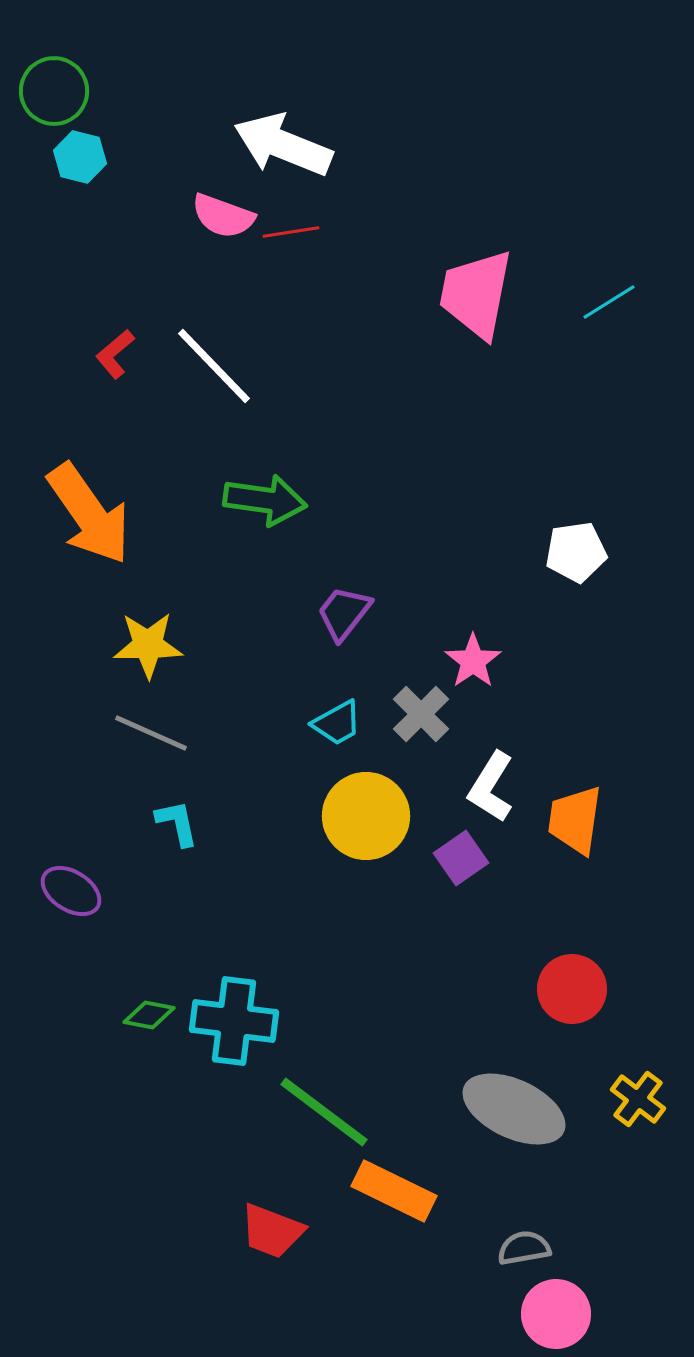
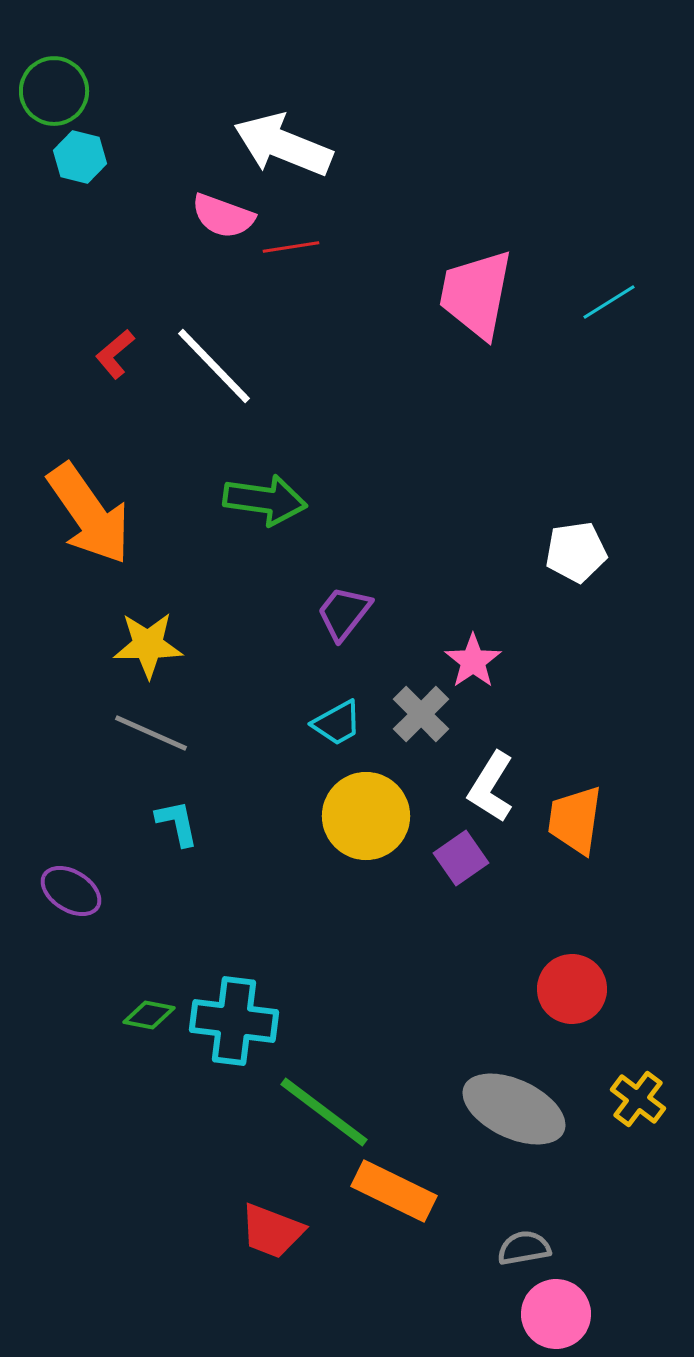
red line: moved 15 px down
